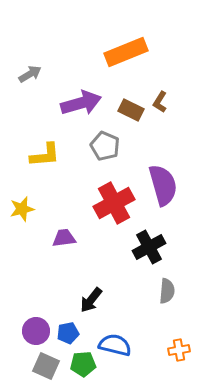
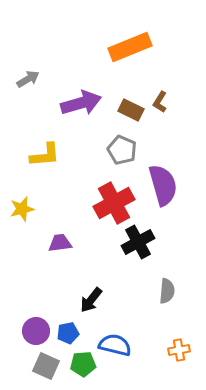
orange rectangle: moved 4 px right, 5 px up
gray arrow: moved 2 px left, 5 px down
gray pentagon: moved 17 px right, 4 px down
purple trapezoid: moved 4 px left, 5 px down
black cross: moved 11 px left, 5 px up
